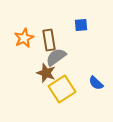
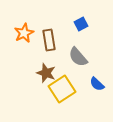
blue square: moved 1 px up; rotated 24 degrees counterclockwise
orange star: moved 5 px up
gray semicircle: moved 22 px right; rotated 95 degrees counterclockwise
blue semicircle: moved 1 px right, 1 px down
